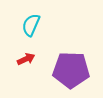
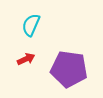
purple pentagon: moved 2 px left, 1 px up; rotated 6 degrees clockwise
